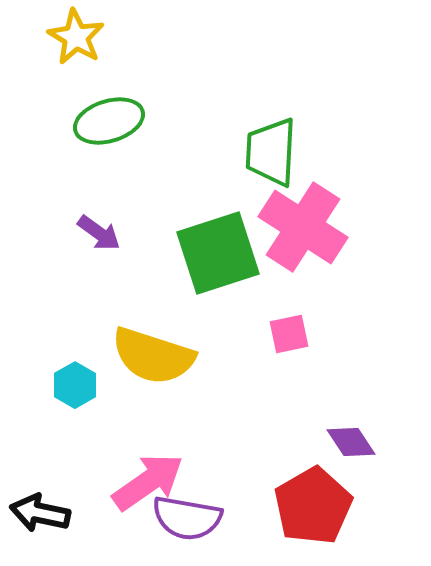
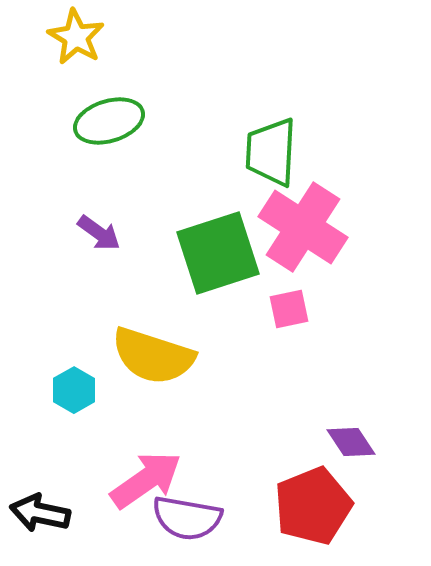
pink square: moved 25 px up
cyan hexagon: moved 1 px left, 5 px down
pink arrow: moved 2 px left, 2 px up
red pentagon: rotated 8 degrees clockwise
